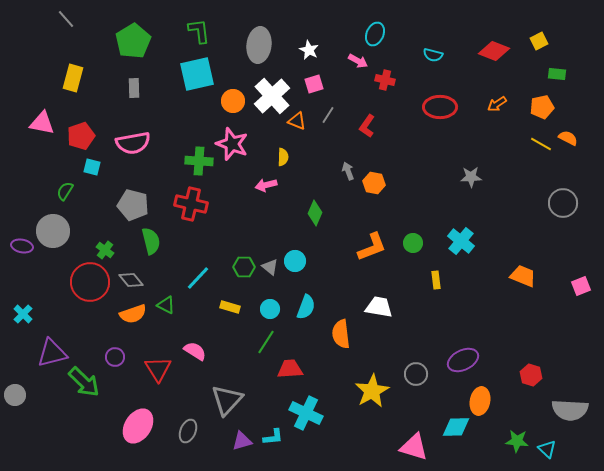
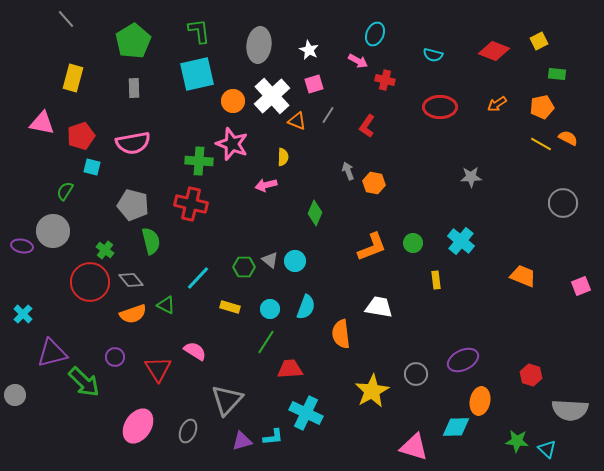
gray triangle at (270, 267): moved 7 px up
